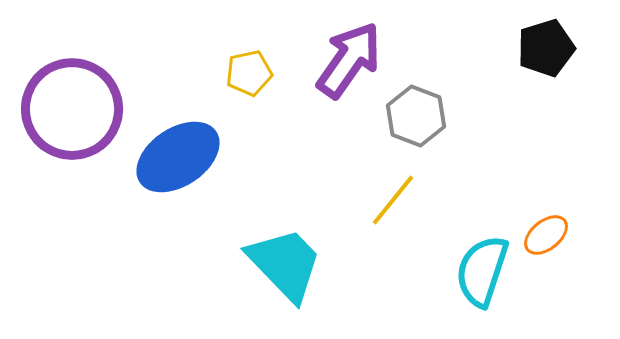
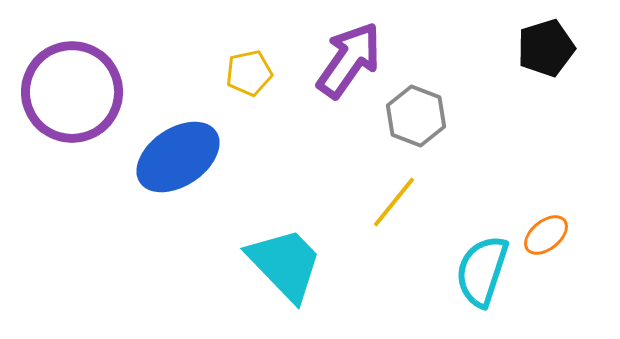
purple circle: moved 17 px up
yellow line: moved 1 px right, 2 px down
